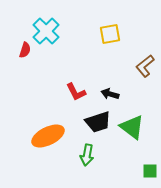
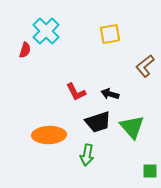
green triangle: rotated 12 degrees clockwise
orange ellipse: moved 1 px right, 1 px up; rotated 24 degrees clockwise
